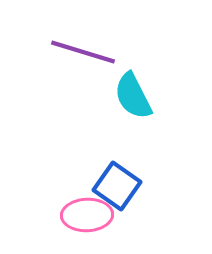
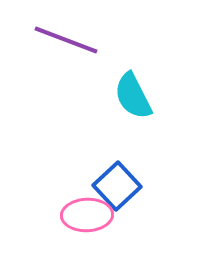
purple line: moved 17 px left, 12 px up; rotated 4 degrees clockwise
blue square: rotated 12 degrees clockwise
